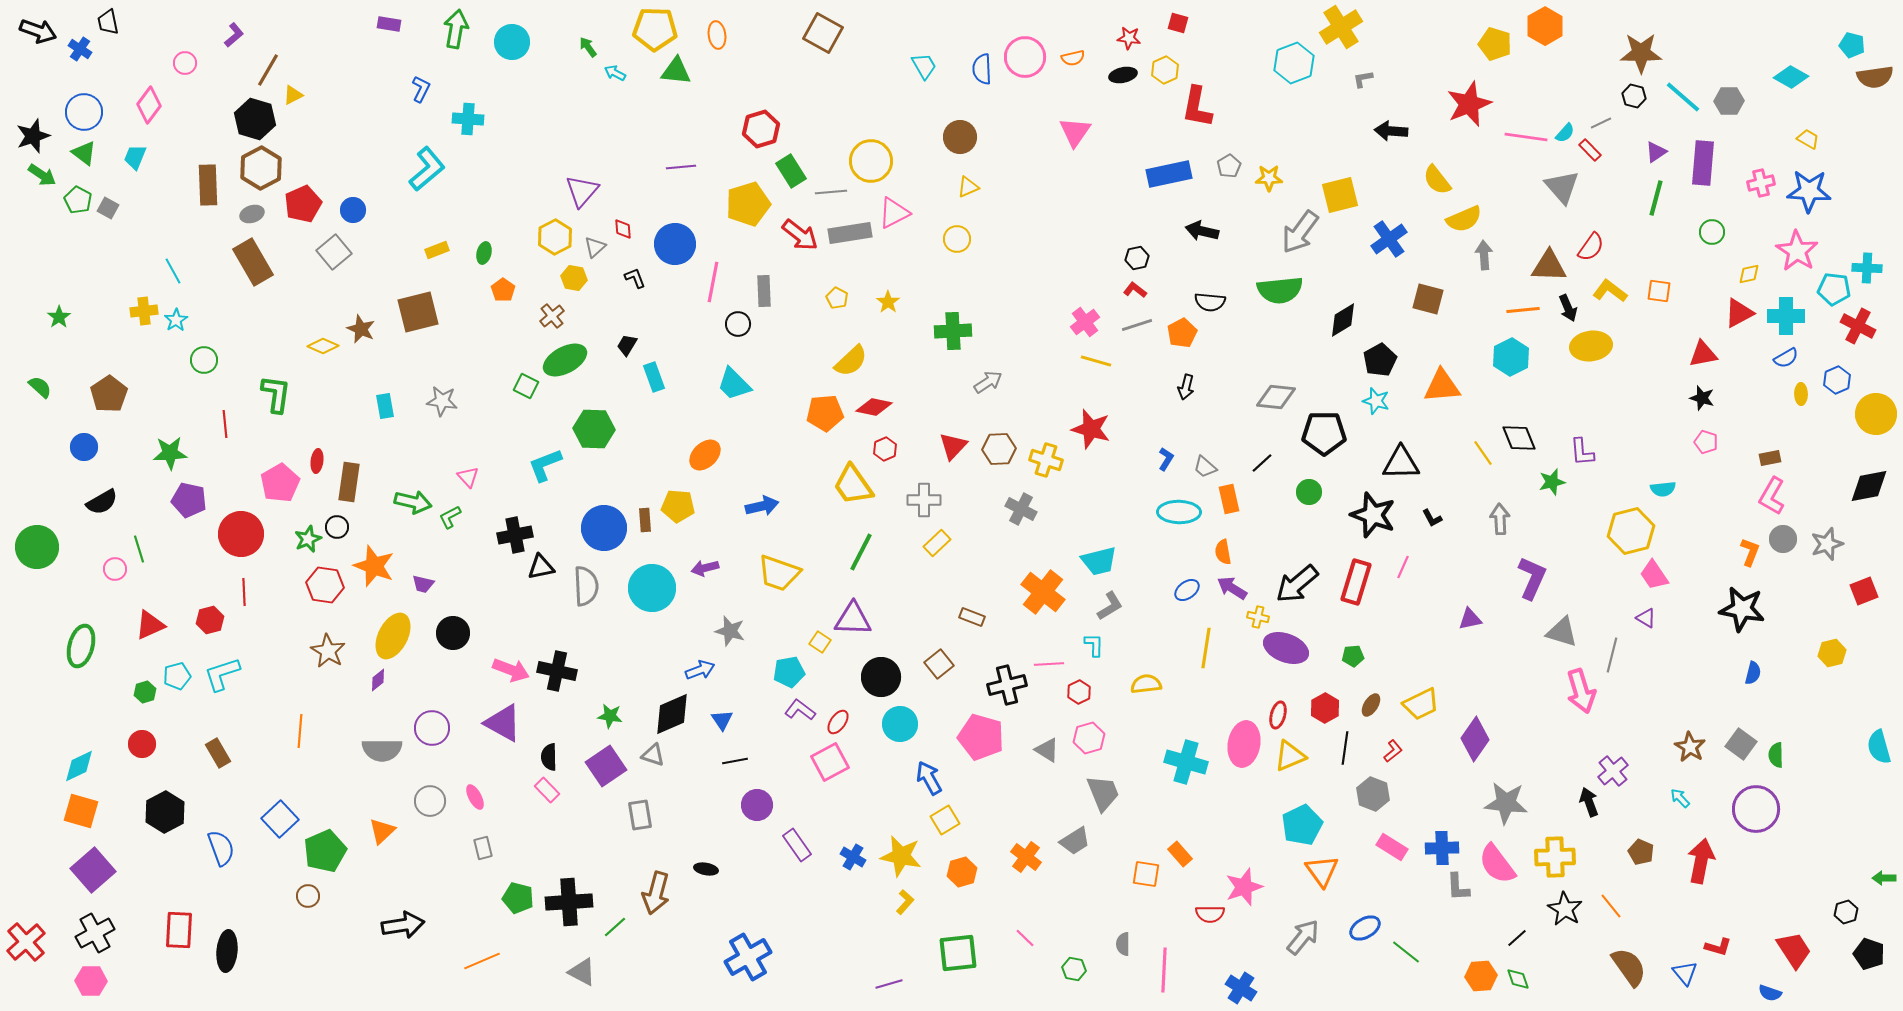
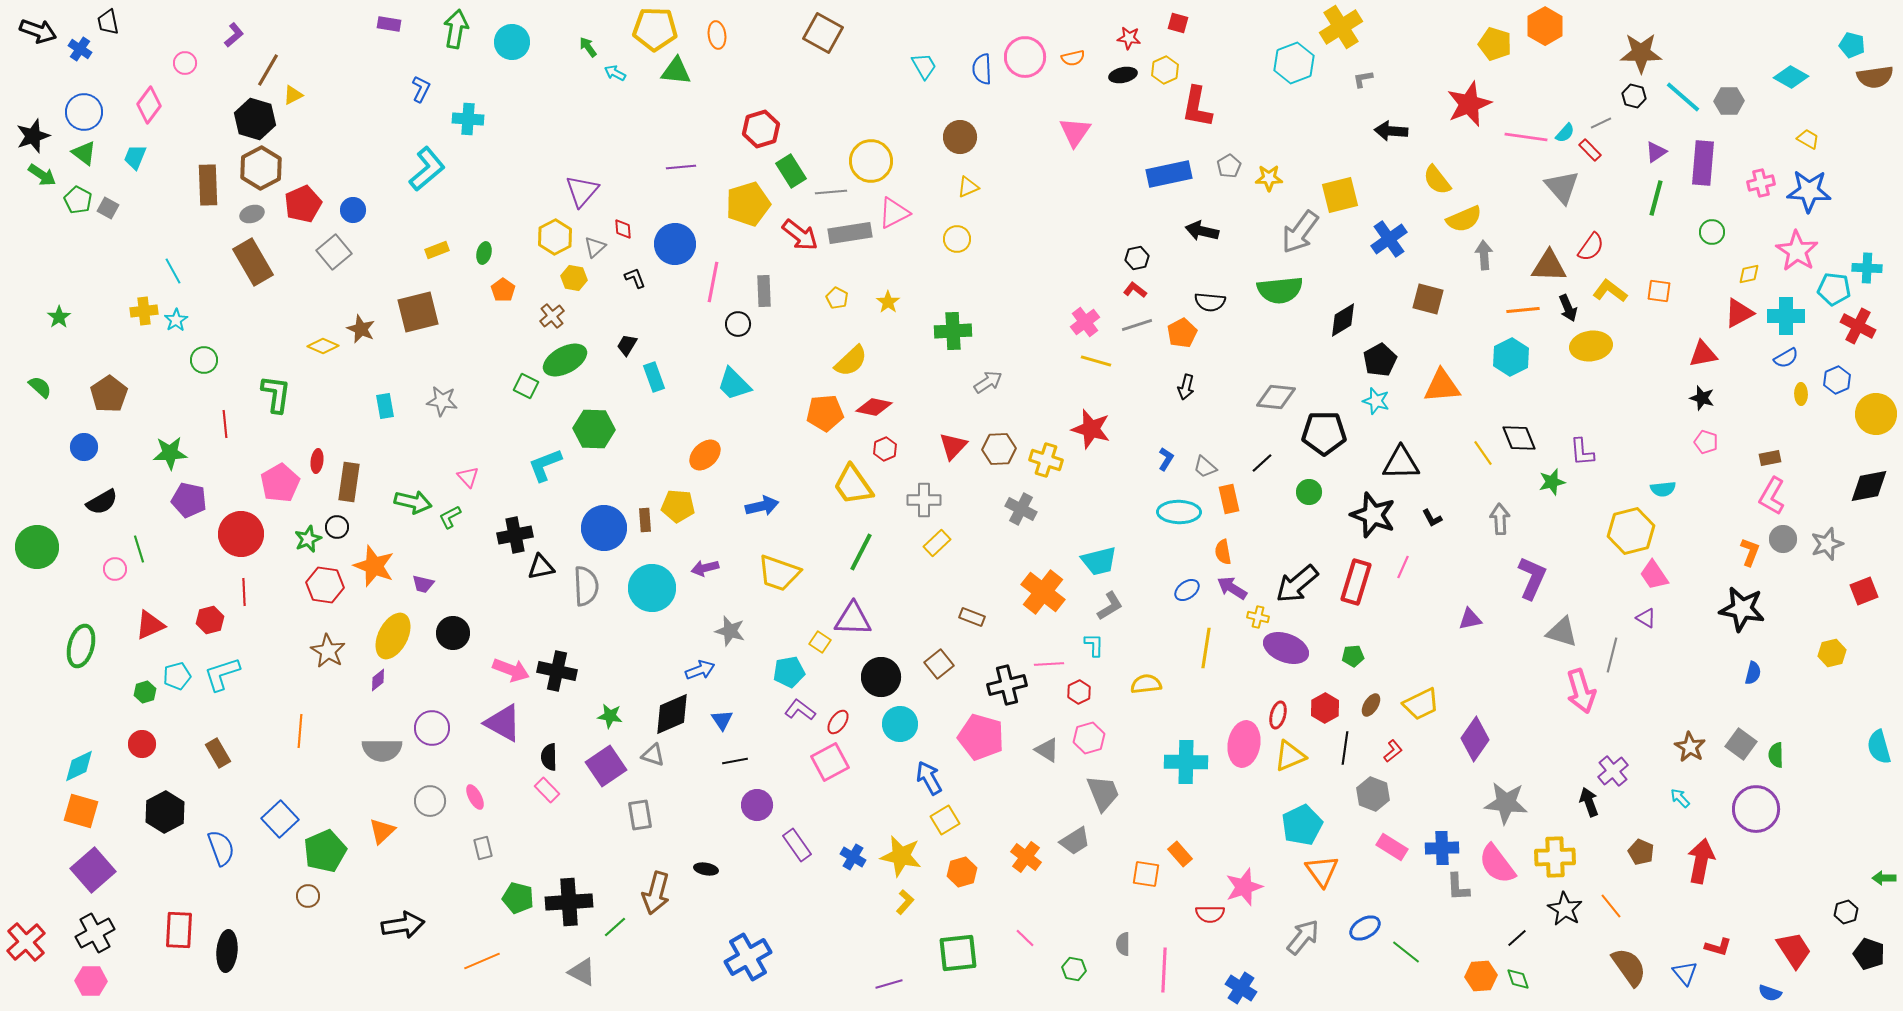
cyan cross at (1186, 762): rotated 15 degrees counterclockwise
